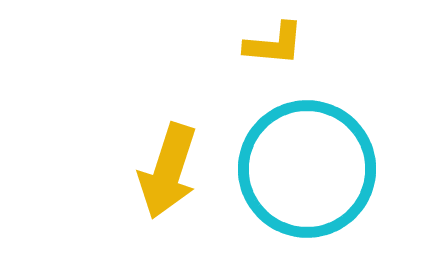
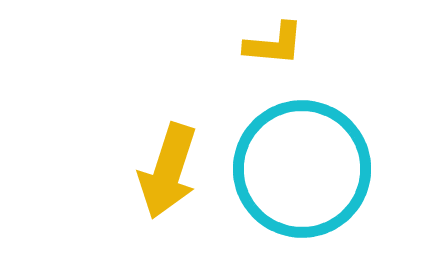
cyan circle: moved 5 px left
